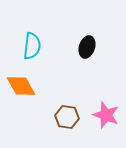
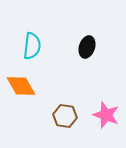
brown hexagon: moved 2 px left, 1 px up
